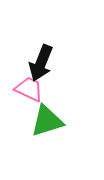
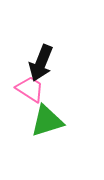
pink trapezoid: moved 1 px right; rotated 8 degrees clockwise
